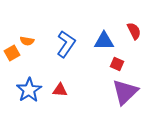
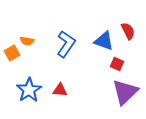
red semicircle: moved 6 px left
blue triangle: rotated 20 degrees clockwise
